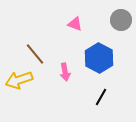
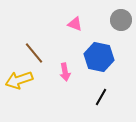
brown line: moved 1 px left, 1 px up
blue hexagon: moved 1 px up; rotated 16 degrees counterclockwise
